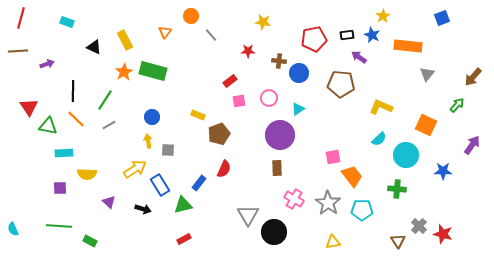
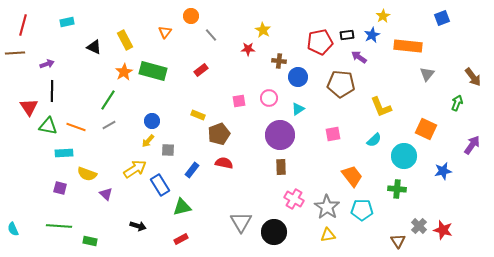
red line at (21, 18): moved 2 px right, 7 px down
cyan rectangle at (67, 22): rotated 32 degrees counterclockwise
yellow star at (263, 22): moved 8 px down; rotated 21 degrees clockwise
blue star at (372, 35): rotated 21 degrees clockwise
red pentagon at (314, 39): moved 6 px right, 3 px down
brown line at (18, 51): moved 3 px left, 2 px down
red star at (248, 51): moved 2 px up
blue circle at (299, 73): moved 1 px left, 4 px down
brown arrow at (473, 77): rotated 78 degrees counterclockwise
red rectangle at (230, 81): moved 29 px left, 11 px up
black line at (73, 91): moved 21 px left
green line at (105, 100): moved 3 px right
green arrow at (457, 105): moved 2 px up; rotated 21 degrees counterclockwise
yellow L-shape at (381, 107): rotated 135 degrees counterclockwise
blue circle at (152, 117): moved 4 px down
orange line at (76, 119): moved 8 px down; rotated 24 degrees counterclockwise
orange square at (426, 125): moved 4 px down
cyan semicircle at (379, 139): moved 5 px left, 1 px down
yellow arrow at (148, 141): rotated 128 degrees counterclockwise
cyan circle at (406, 155): moved 2 px left, 1 px down
pink square at (333, 157): moved 23 px up
brown rectangle at (277, 168): moved 4 px right, 1 px up
red semicircle at (224, 169): moved 6 px up; rotated 102 degrees counterclockwise
blue star at (443, 171): rotated 12 degrees counterclockwise
yellow semicircle at (87, 174): rotated 18 degrees clockwise
blue rectangle at (199, 183): moved 7 px left, 13 px up
purple square at (60, 188): rotated 16 degrees clockwise
purple triangle at (109, 202): moved 3 px left, 8 px up
gray star at (328, 203): moved 1 px left, 4 px down
green triangle at (183, 205): moved 1 px left, 2 px down
black arrow at (143, 209): moved 5 px left, 17 px down
gray triangle at (248, 215): moved 7 px left, 7 px down
red star at (443, 234): moved 4 px up
red rectangle at (184, 239): moved 3 px left
green rectangle at (90, 241): rotated 16 degrees counterclockwise
yellow triangle at (333, 242): moved 5 px left, 7 px up
